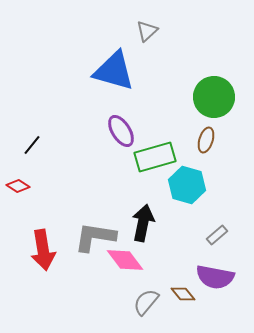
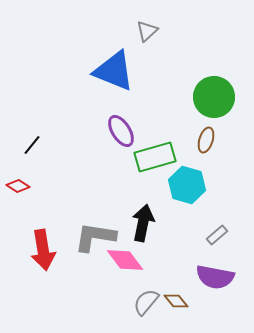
blue triangle: rotated 6 degrees clockwise
brown diamond: moved 7 px left, 7 px down
